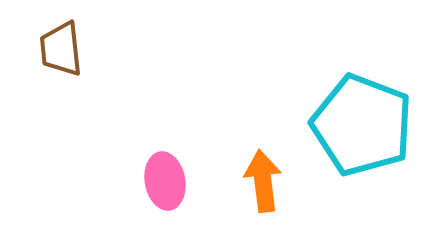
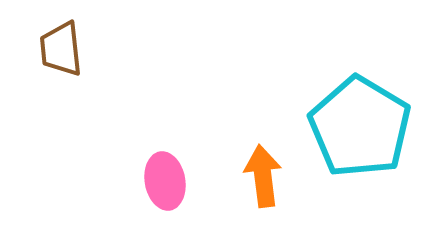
cyan pentagon: moved 2 px left, 2 px down; rotated 10 degrees clockwise
orange arrow: moved 5 px up
